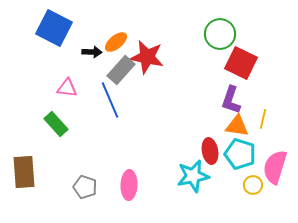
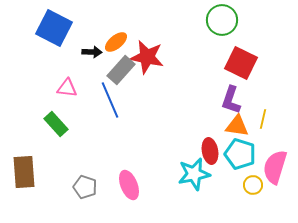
green circle: moved 2 px right, 14 px up
cyan star: moved 1 px right, 2 px up
pink ellipse: rotated 24 degrees counterclockwise
